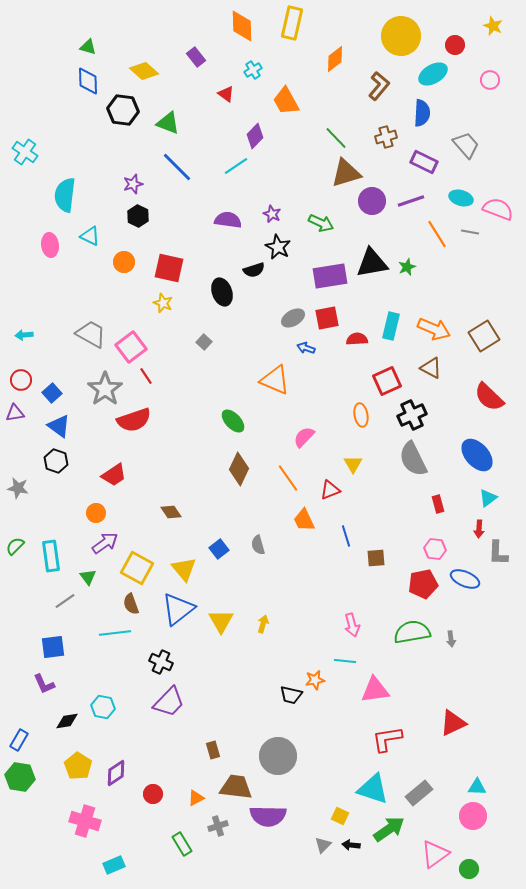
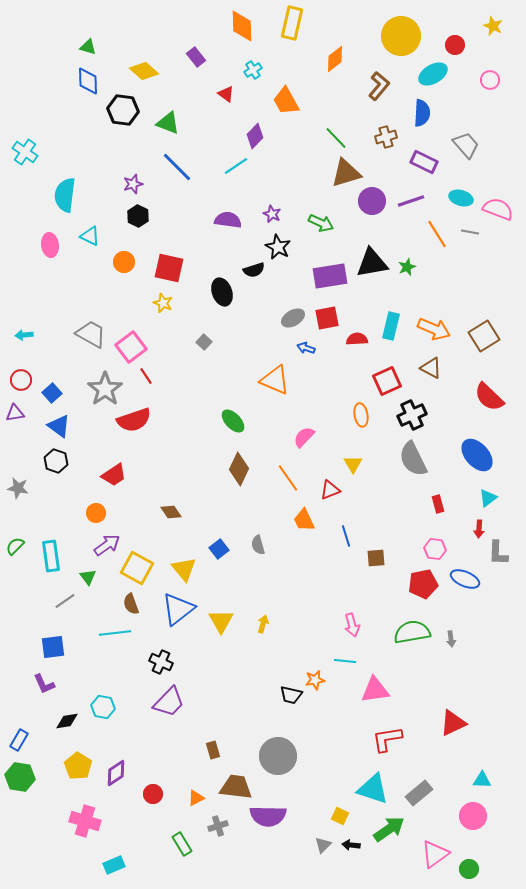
purple arrow at (105, 543): moved 2 px right, 2 px down
cyan triangle at (477, 787): moved 5 px right, 7 px up
